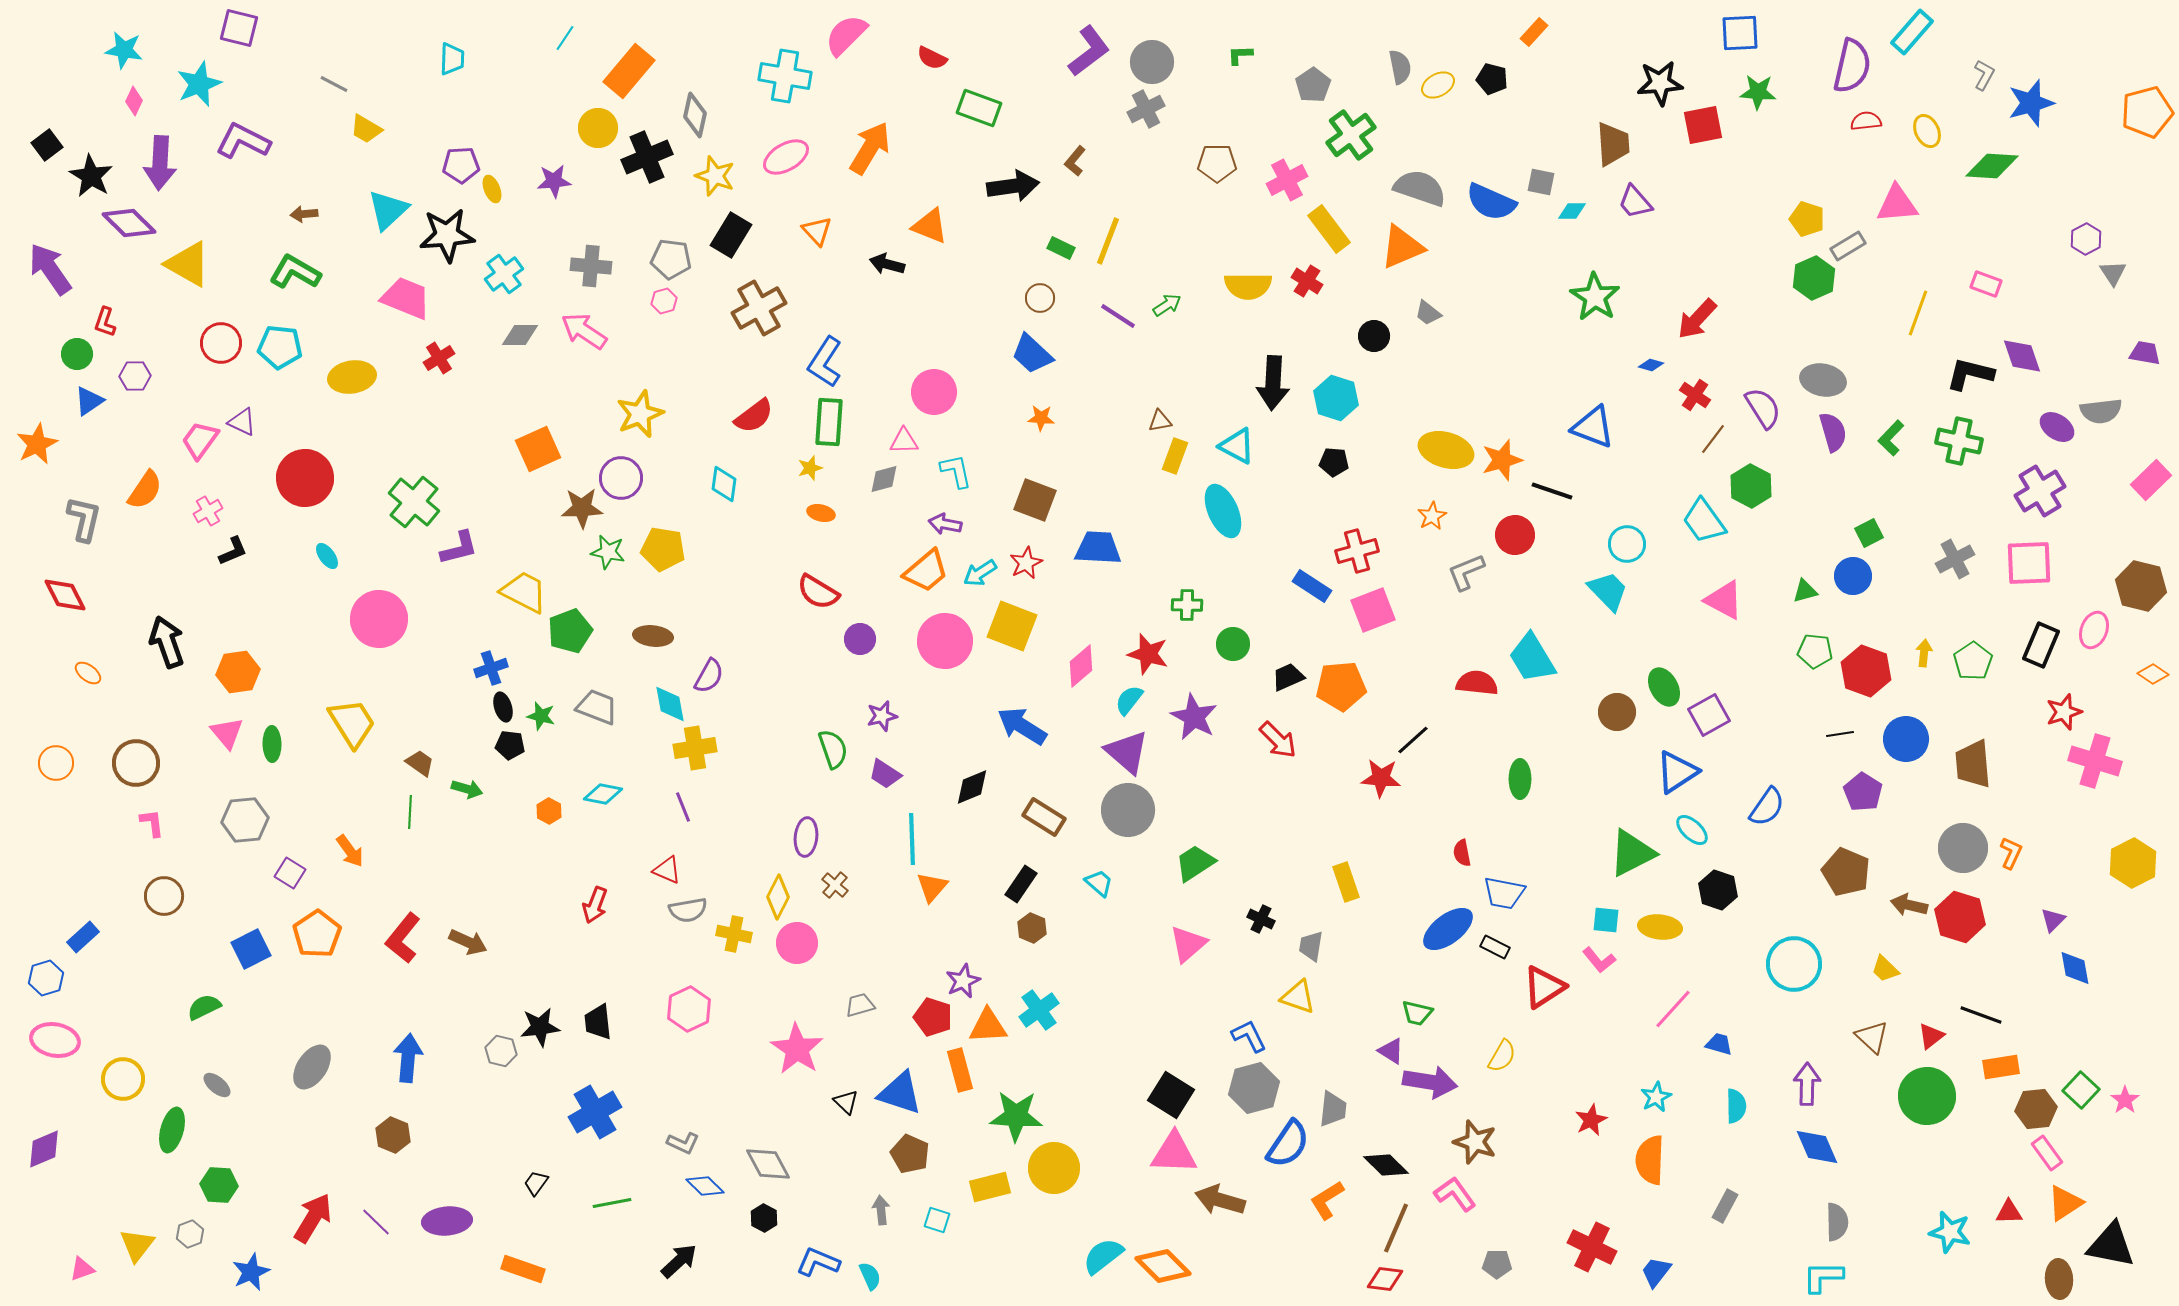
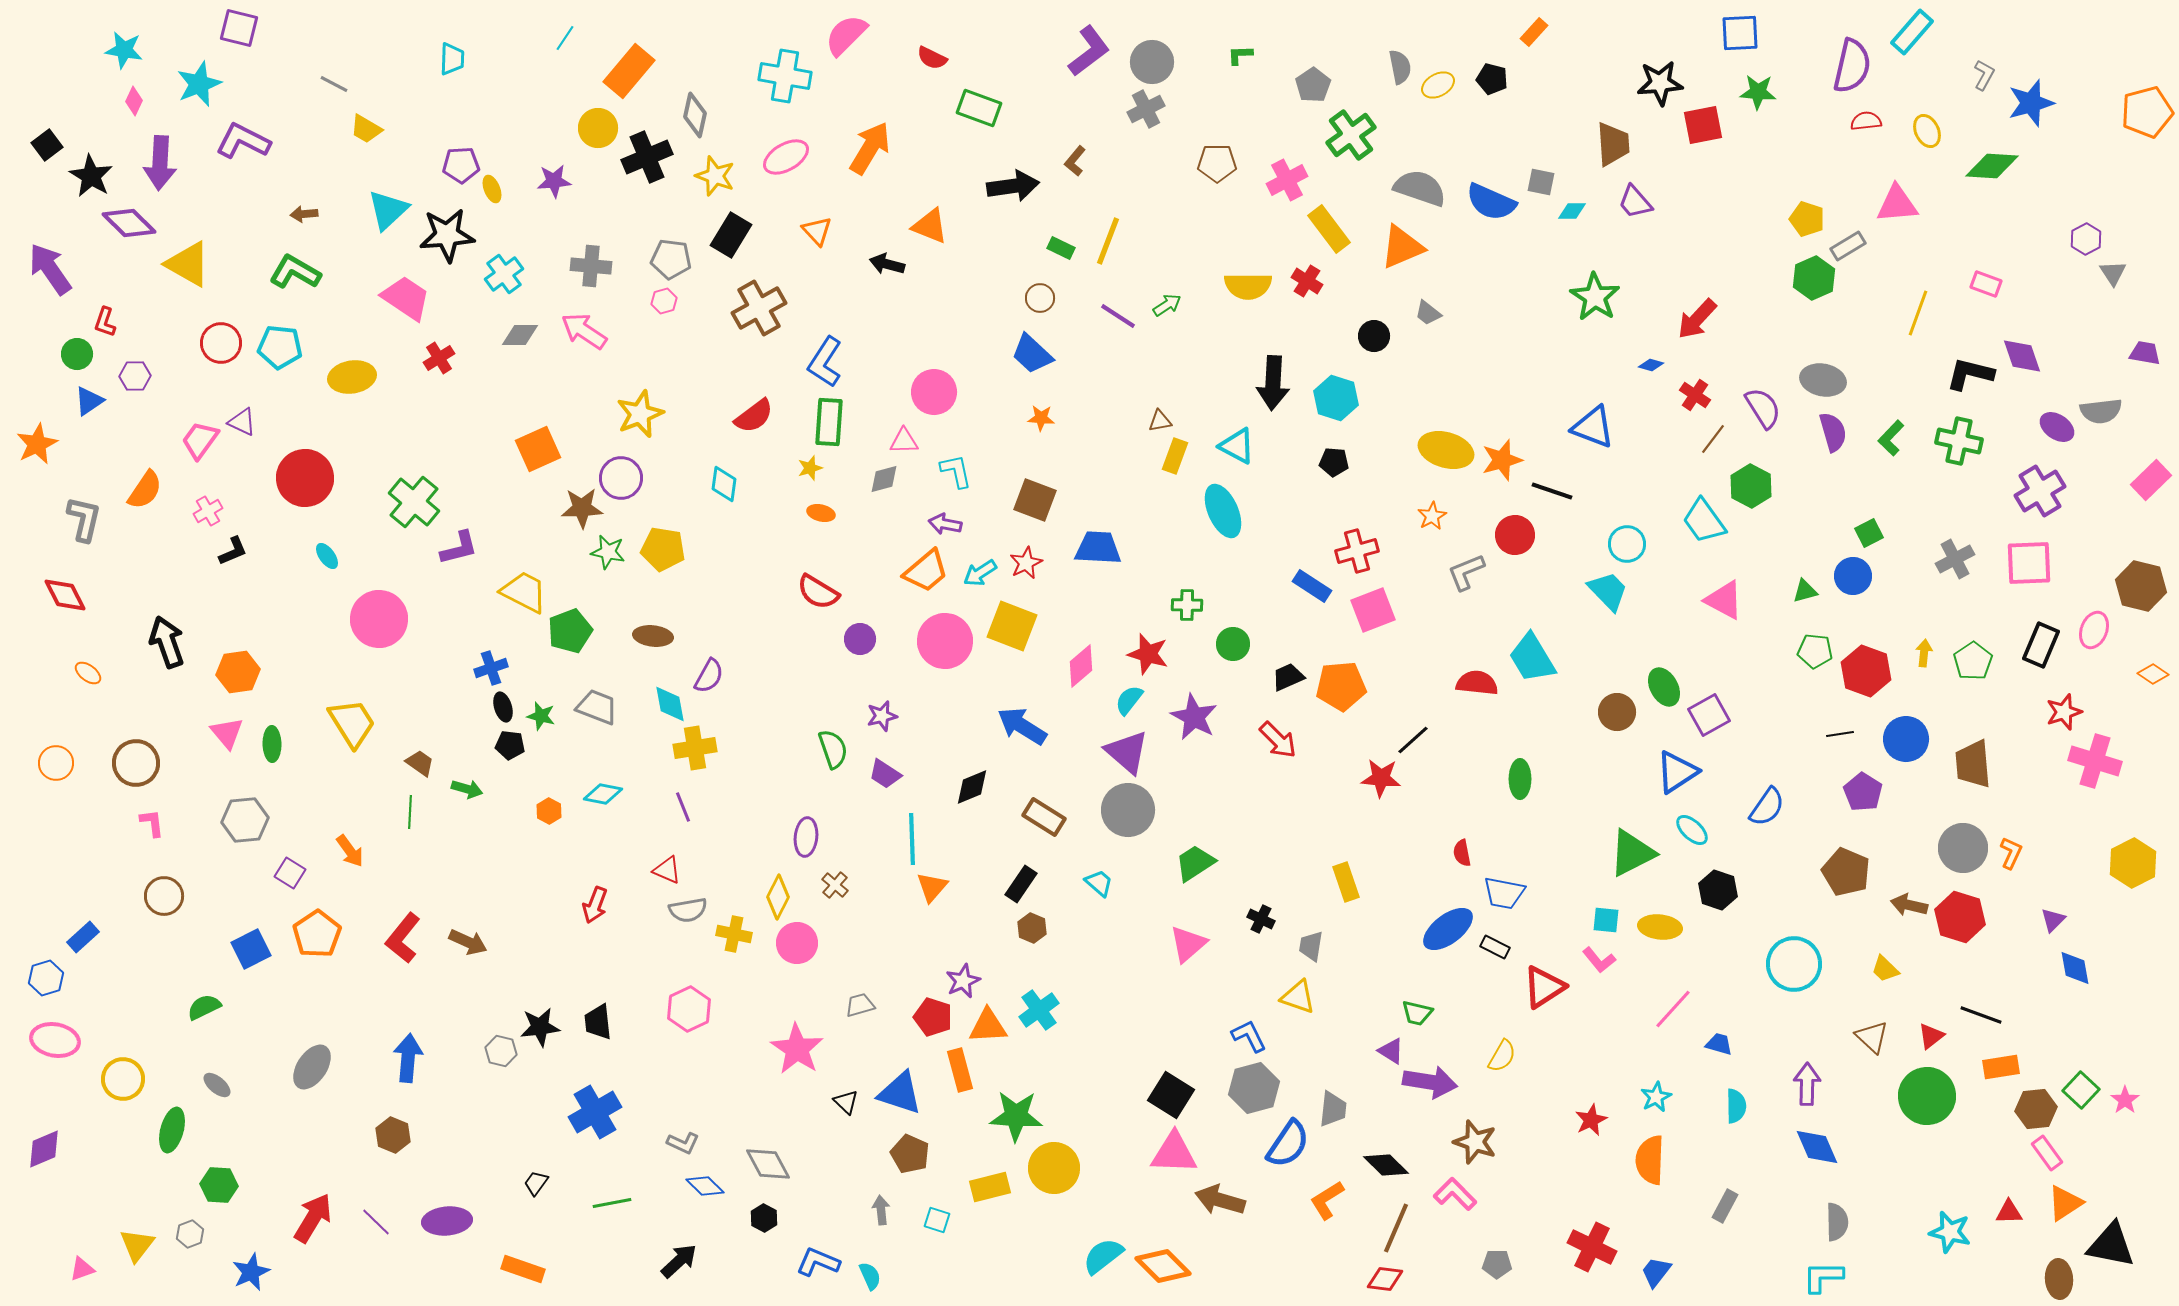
pink trapezoid at (406, 298): rotated 12 degrees clockwise
pink L-shape at (1455, 1194): rotated 9 degrees counterclockwise
